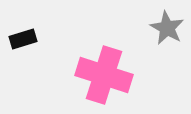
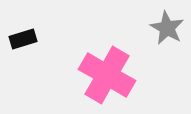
pink cross: moved 3 px right; rotated 12 degrees clockwise
